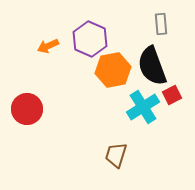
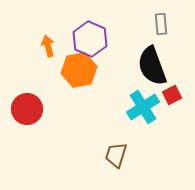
orange arrow: rotated 100 degrees clockwise
orange hexagon: moved 34 px left
